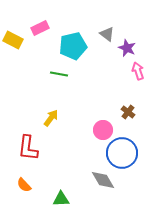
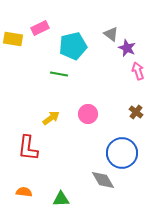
gray triangle: moved 4 px right
yellow rectangle: moved 1 px up; rotated 18 degrees counterclockwise
brown cross: moved 8 px right
yellow arrow: rotated 18 degrees clockwise
pink circle: moved 15 px left, 16 px up
orange semicircle: moved 7 px down; rotated 140 degrees clockwise
